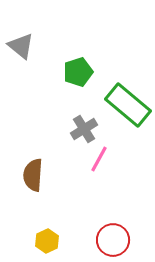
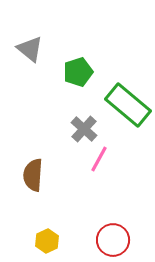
gray triangle: moved 9 px right, 3 px down
gray cross: rotated 16 degrees counterclockwise
